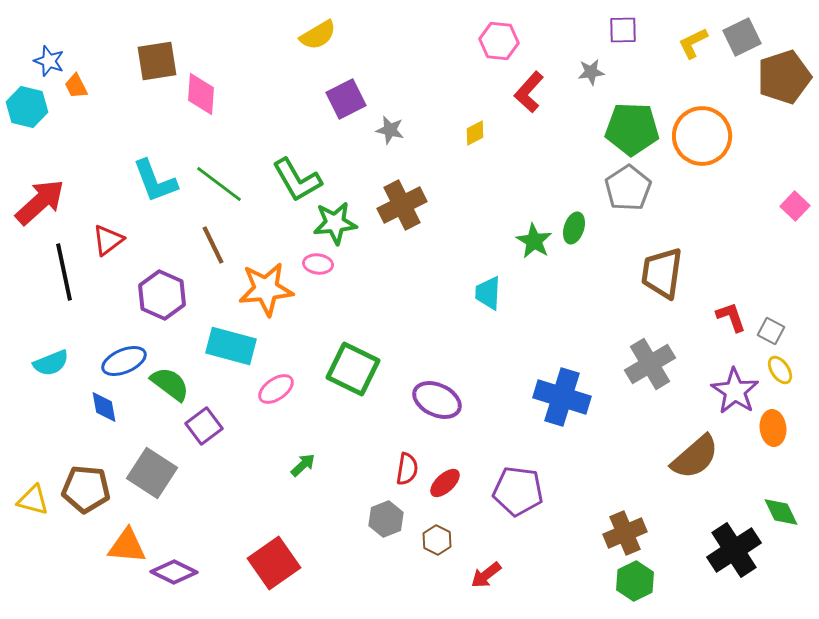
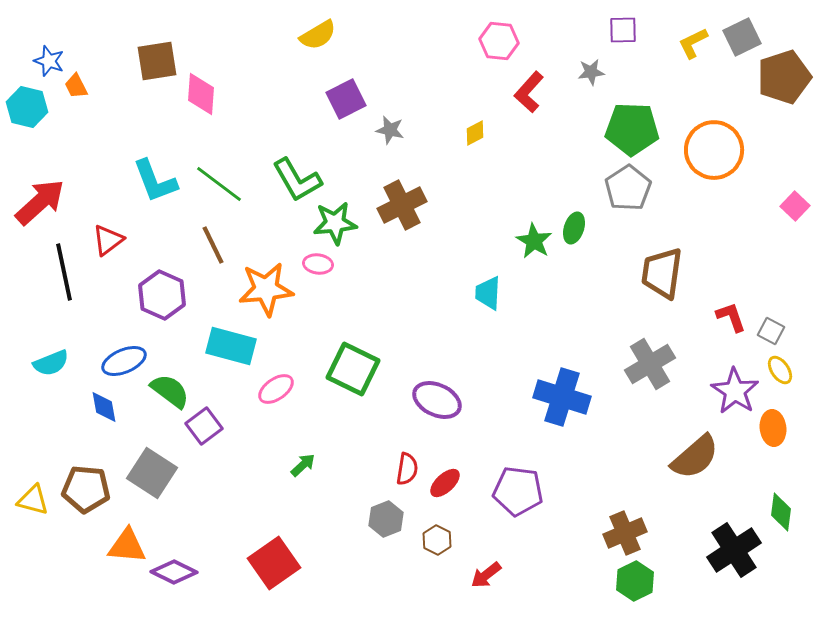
orange circle at (702, 136): moved 12 px right, 14 px down
green semicircle at (170, 384): moved 7 px down
green diamond at (781, 512): rotated 33 degrees clockwise
